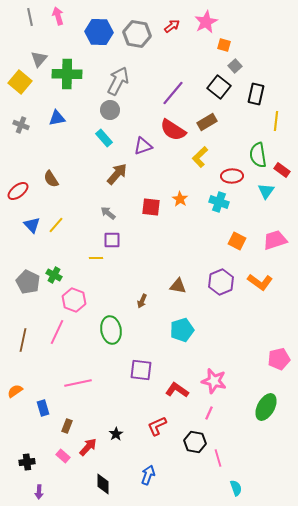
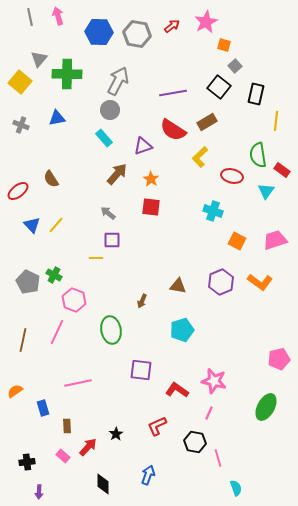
purple line at (173, 93): rotated 40 degrees clockwise
red ellipse at (232, 176): rotated 15 degrees clockwise
orange star at (180, 199): moved 29 px left, 20 px up
cyan cross at (219, 202): moved 6 px left, 9 px down
brown rectangle at (67, 426): rotated 24 degrees counterclockwise
